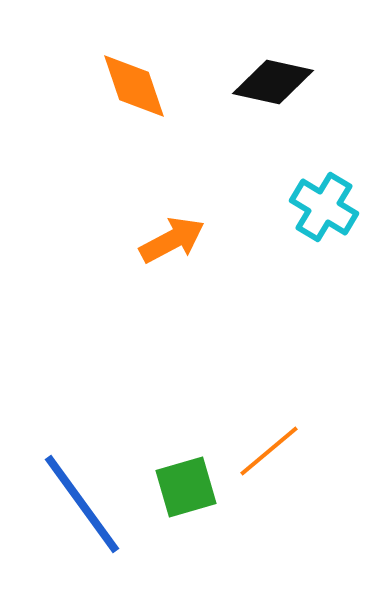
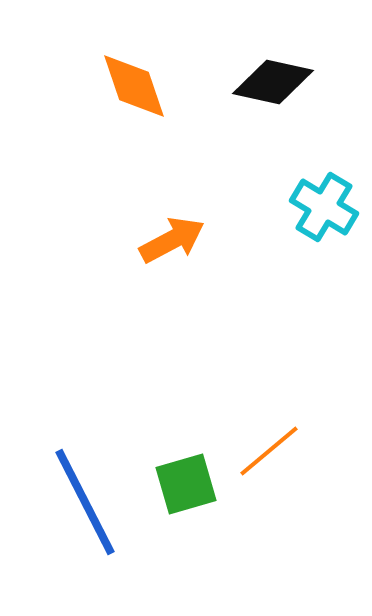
green square: moved 3 px up
blue line: moved 3 px right, 2 px up; rotated 9 degrees clockwise
